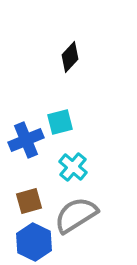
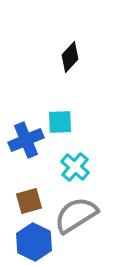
cyan square: rotated 12 degrees clockwise
cyan cross: moved 2 px right
